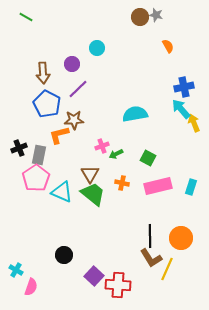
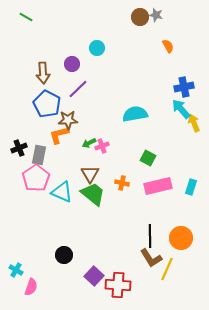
brown star: moved 6 px left
green arrow: moved 27 px left, 11 px up
